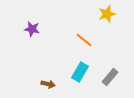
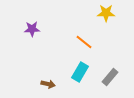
yellow star: moved 1 px left, 1 px up; rotated 18 degrees clockwise
purple star: rotated 14 degrees counterclockwise
orange line: moved 2 px down
